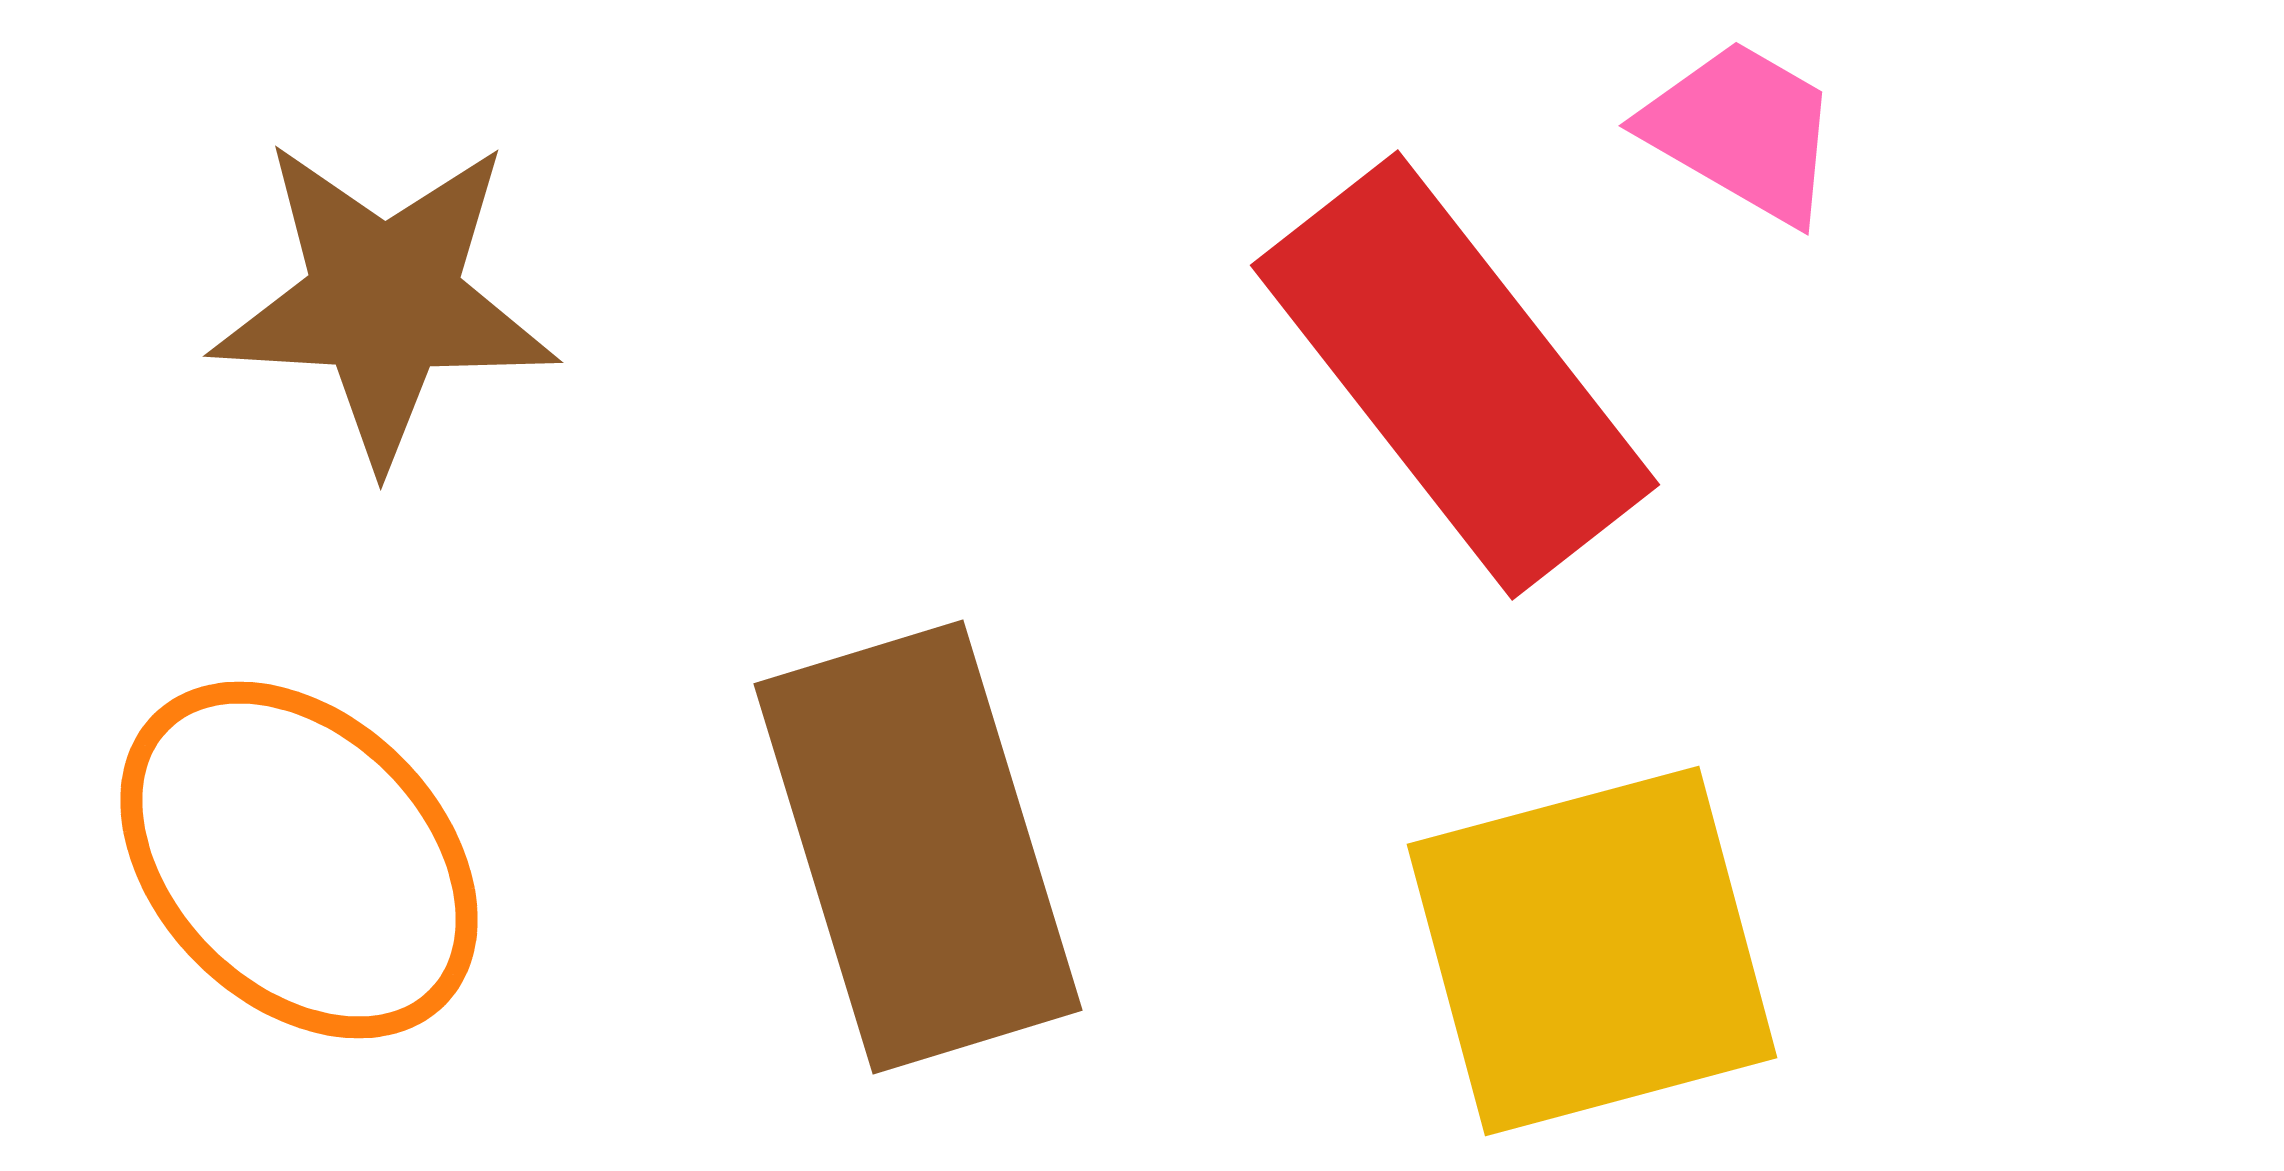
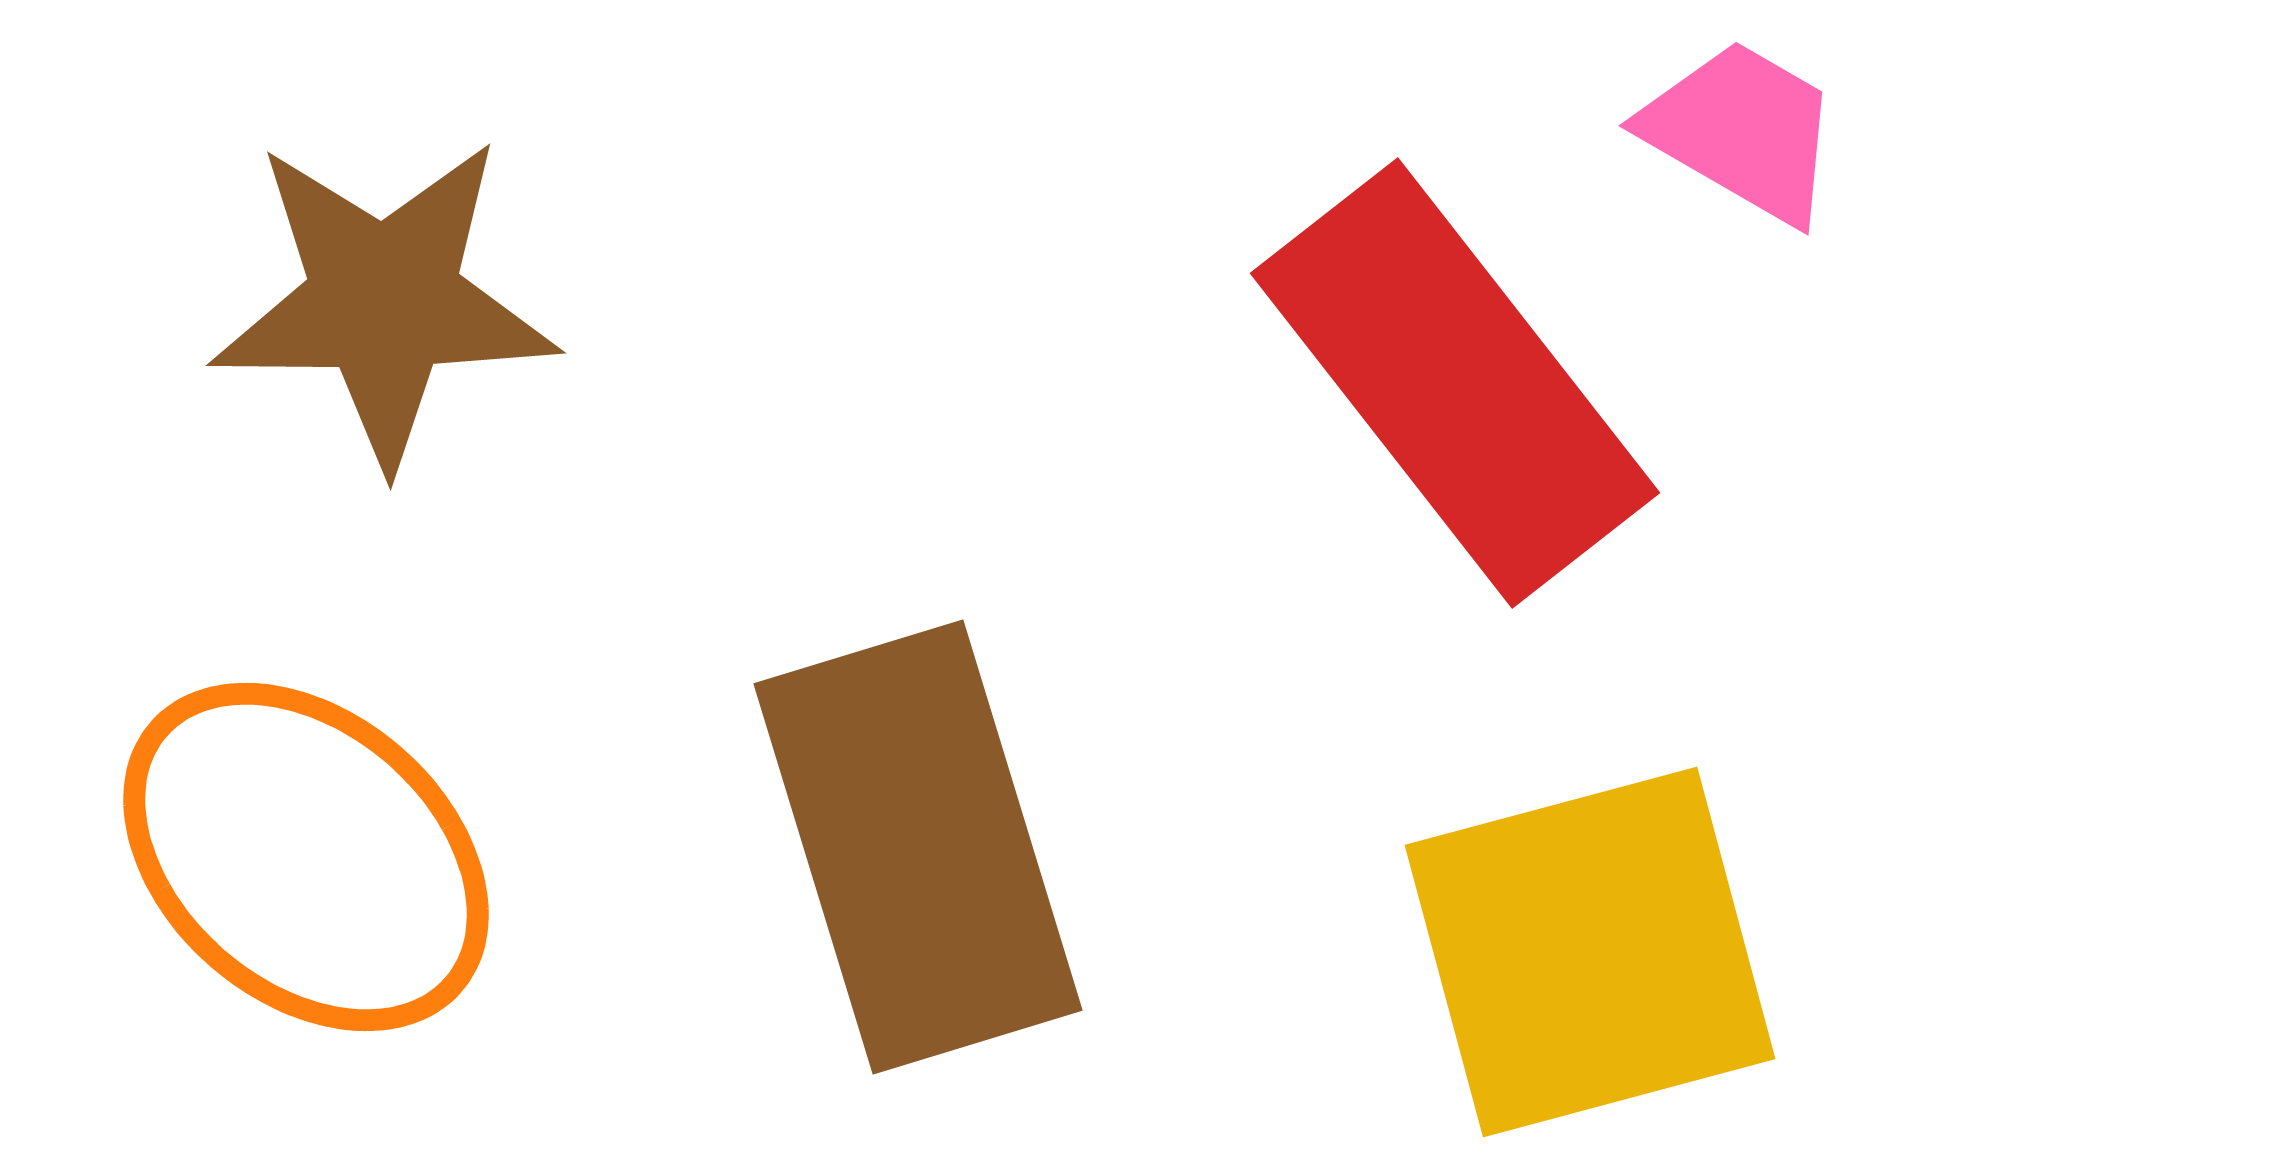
brown star: rotated 3 degrees counterclockwise
red rectangle: moved 8 px down
orange ellipse: moved 7 px right, 3 px up; rotated 4 degrees counterclockwise
yellow square: moved 2 px left, 1 px down
